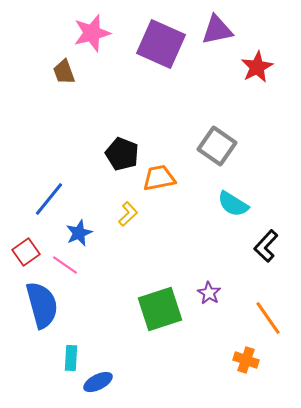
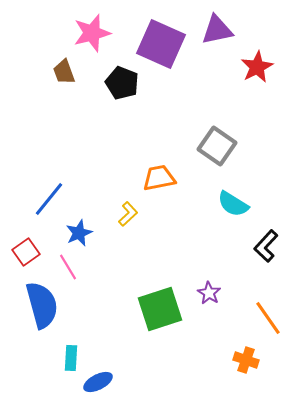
black pentagon: moved 71 px up
pink line: moved 3 px right, 2 px down; rotated 24 degrees clockwise
